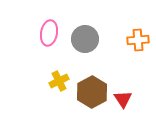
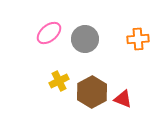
pink ellipse: rotated 40 degrees clockwise
orange cross: moved 1 px up
red triangle: rotated 36 degrees counterclockwise
